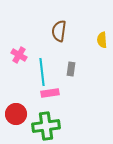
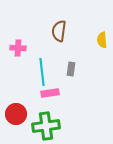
pink cross: moved 1 px left, 7 px up; rotated 28 degrees counterclockwise
